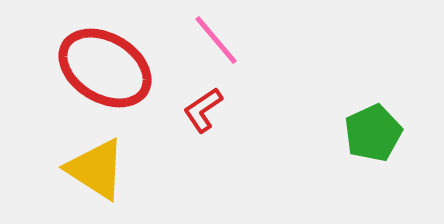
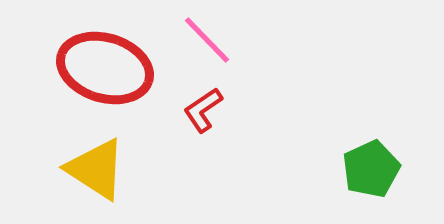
pink line: moved 9 px left; rotated 4 degrees counterclockwise
red ellipse: rotated 14 degrees counterclockwise
green pentagon: moved 2 px left, 36 px down
